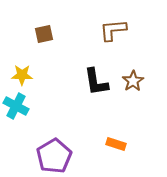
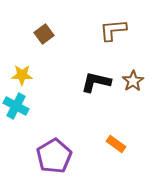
brown square: rotated 24 degrees counterclockwise
black L-shape: rotated 112 degrees clockwise
orange rectangle: rotated 18 degrees clockwise
